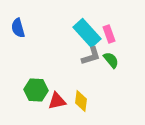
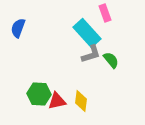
blue semicircle: rotated 36 degrees clockwise
pink rectangle: moved 4 px left, 21 px up
gray L-shape: moved 2 px up
green hexagon: moved 3 px right, 4 px down
